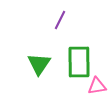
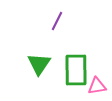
purple line: moved 3 px left, 1 px down
green rectangle: moved 3 px left, 8 px down
